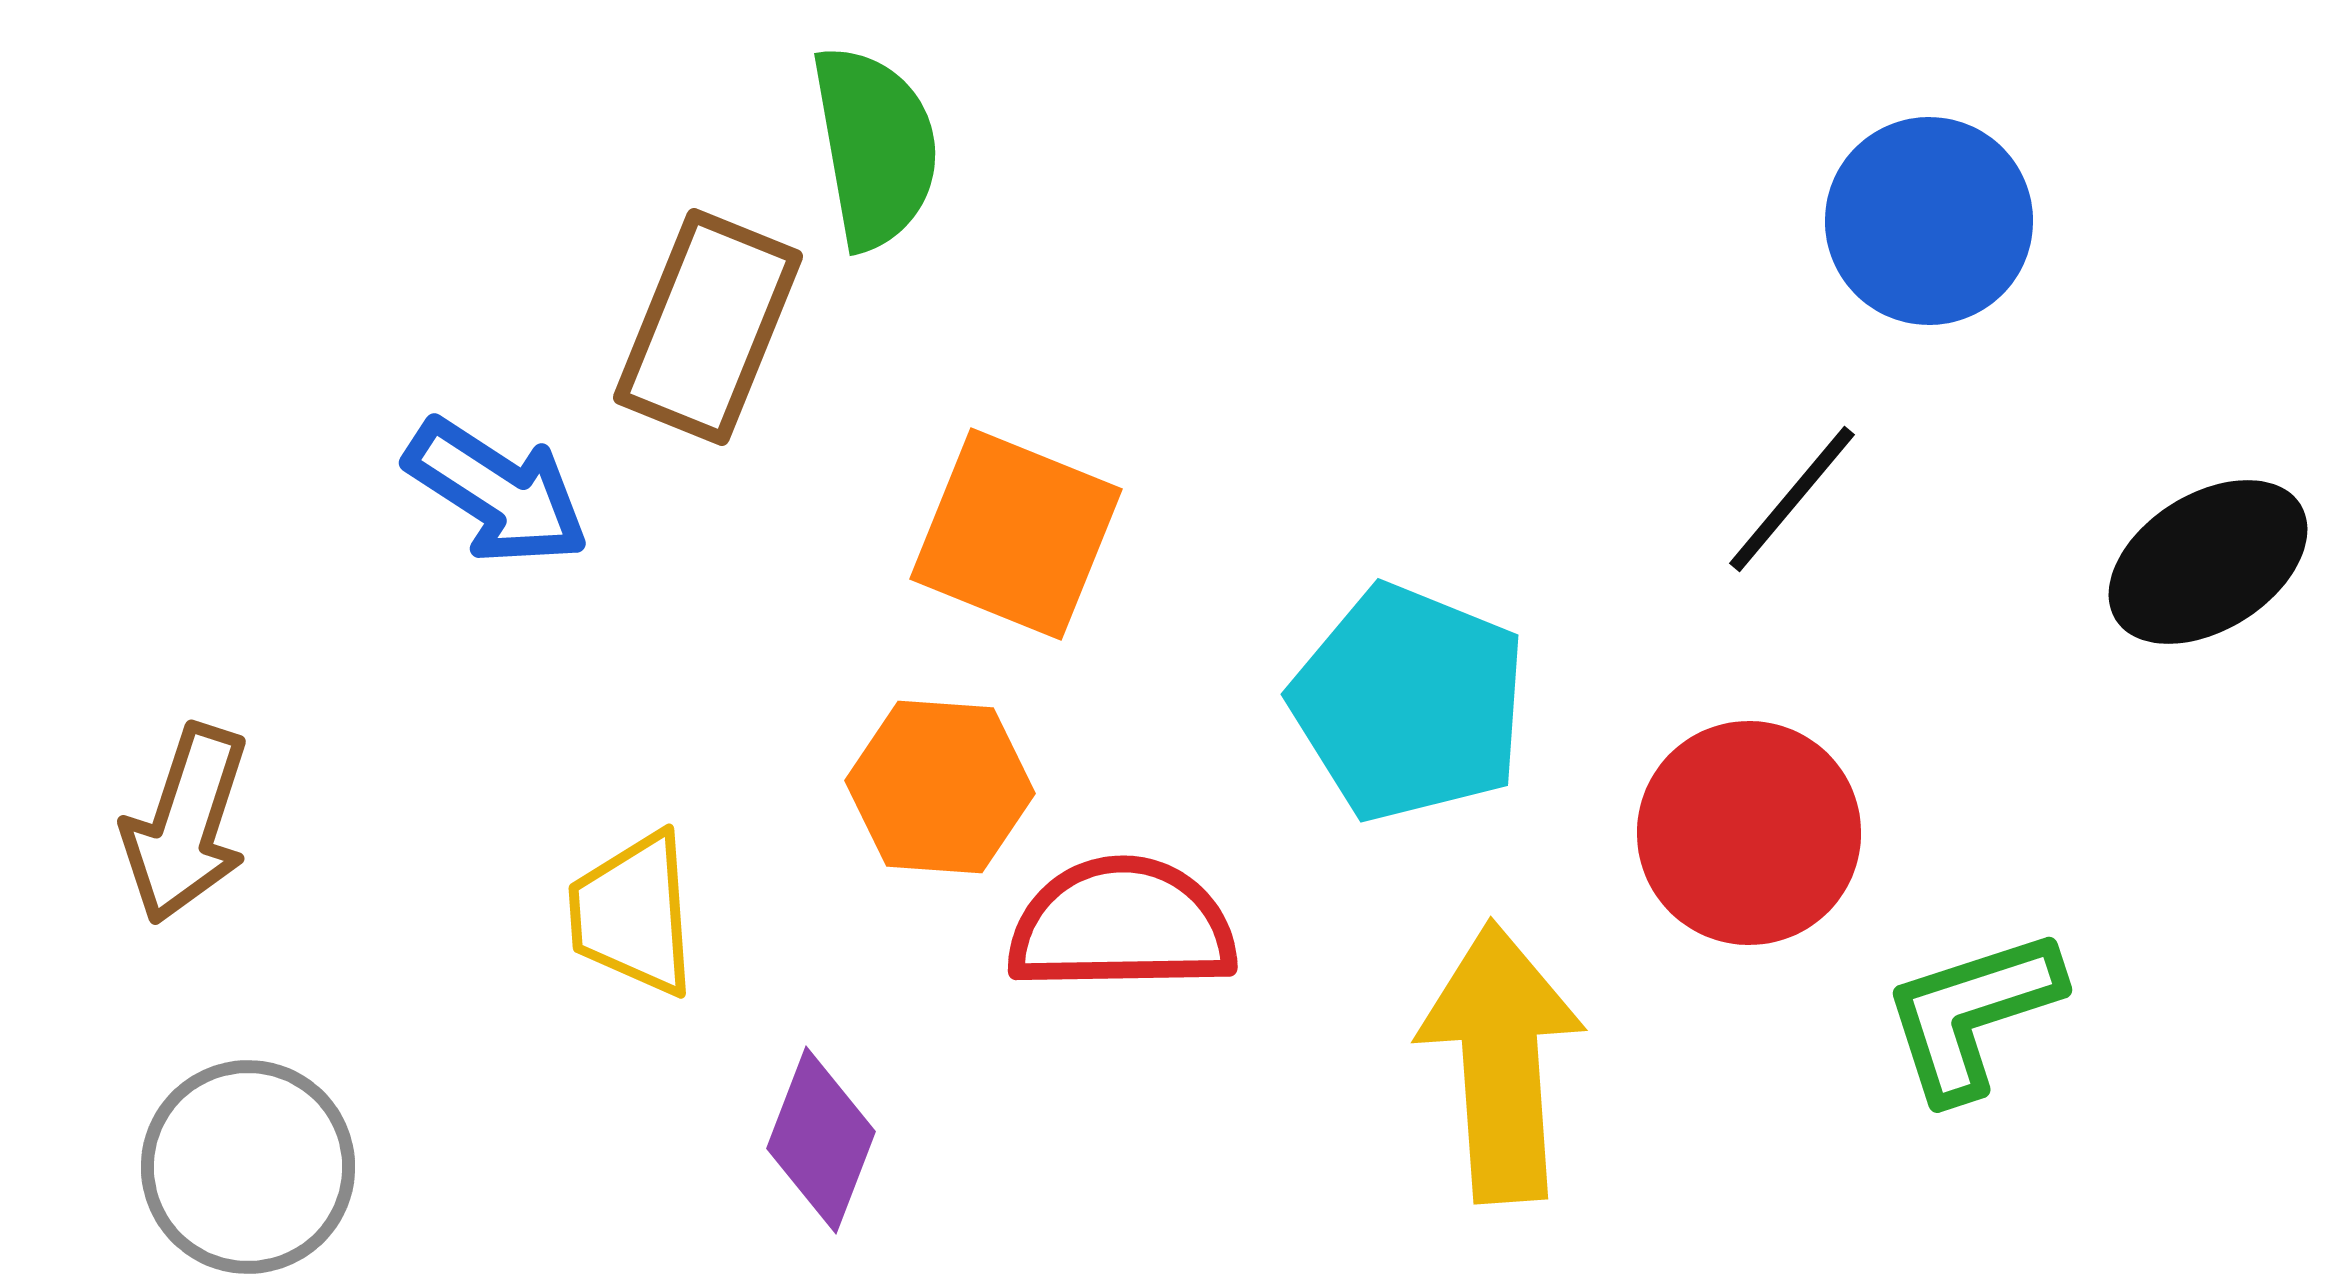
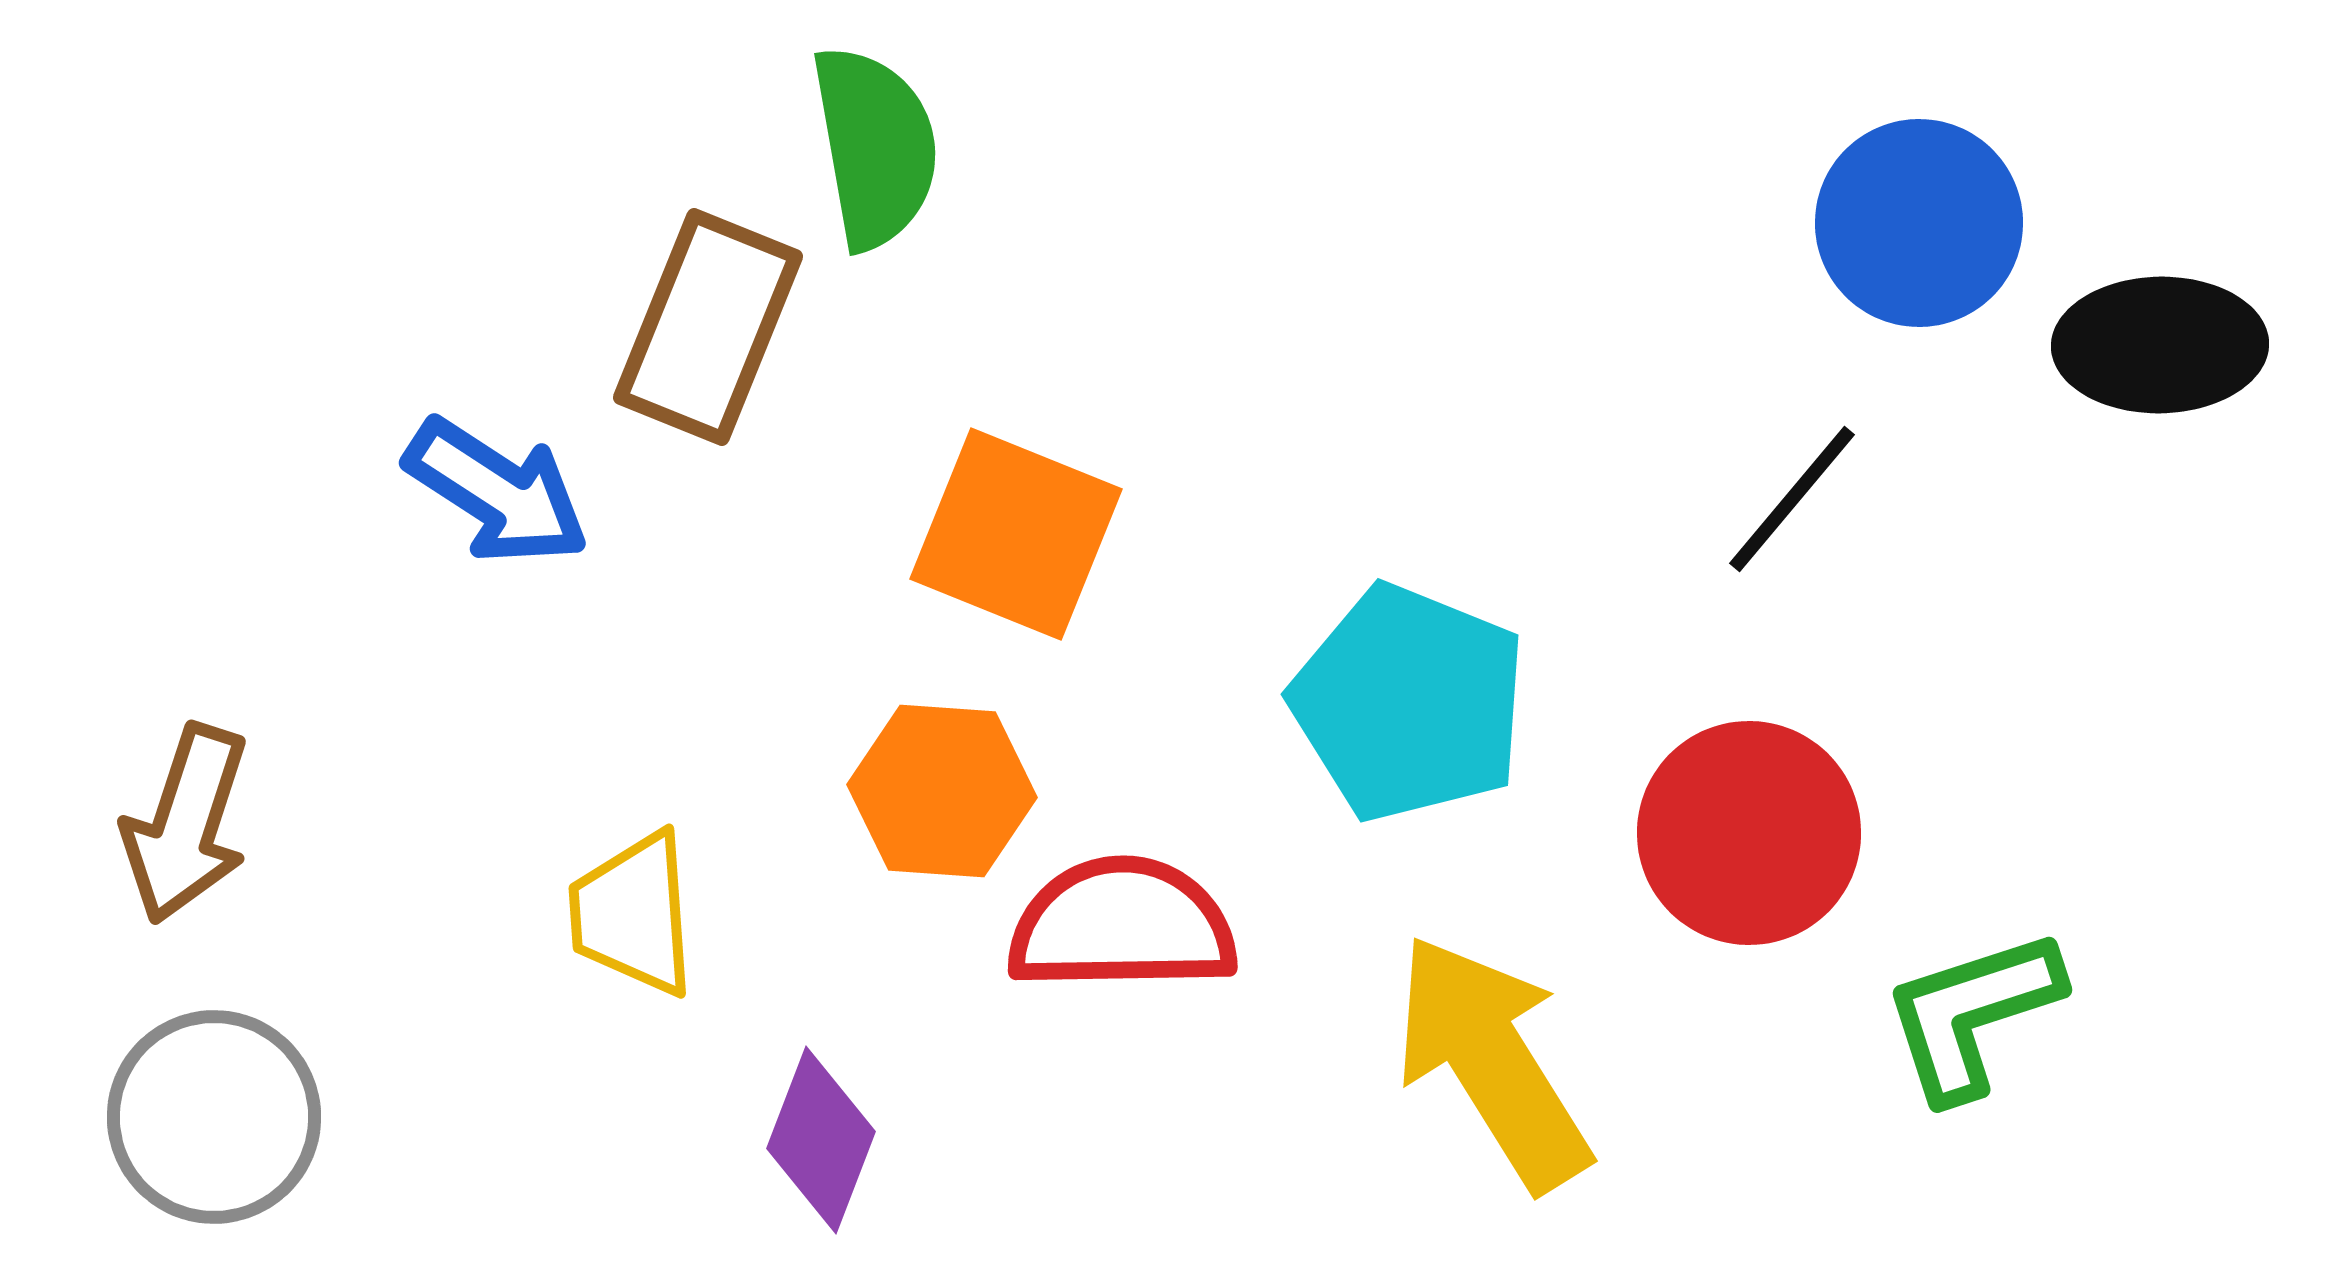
blue circle: moved 10 px left, 2 px down
black ellipse: moved 48 px left, 217 px up; rotated 31 degrees clockwise
orange hexagon: moved 2 px right, 4 px down
yellow arrow: moved 9 px left; rotated 28 degrees counterclockwise
gray circle: moved 34 px left, 50 px up
